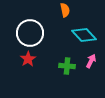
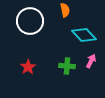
white circle: moved 12 px up
red star: moved 8 px down
